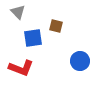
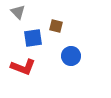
blue circle: moved 9 px left, 5 px up
red L-shape: moved 2 px right, 1 px up
